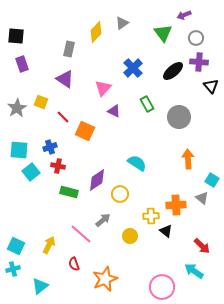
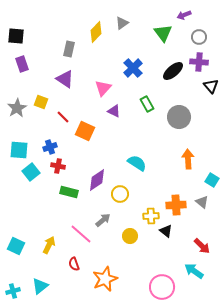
gray circle at (196, 38): moved 3 px right, 1 px up
gray triangle at (202, 198): moved 4 px down
cyan cross at (13, 269): moved 22 px down
